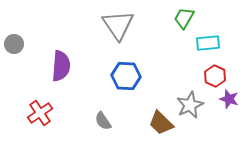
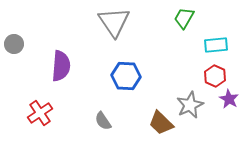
gray triangle: moved 4 px left, 3 px up
cyan rectangle: moved 8 px right, 2 px down
purple star: rotated 12 degrees clockwise
